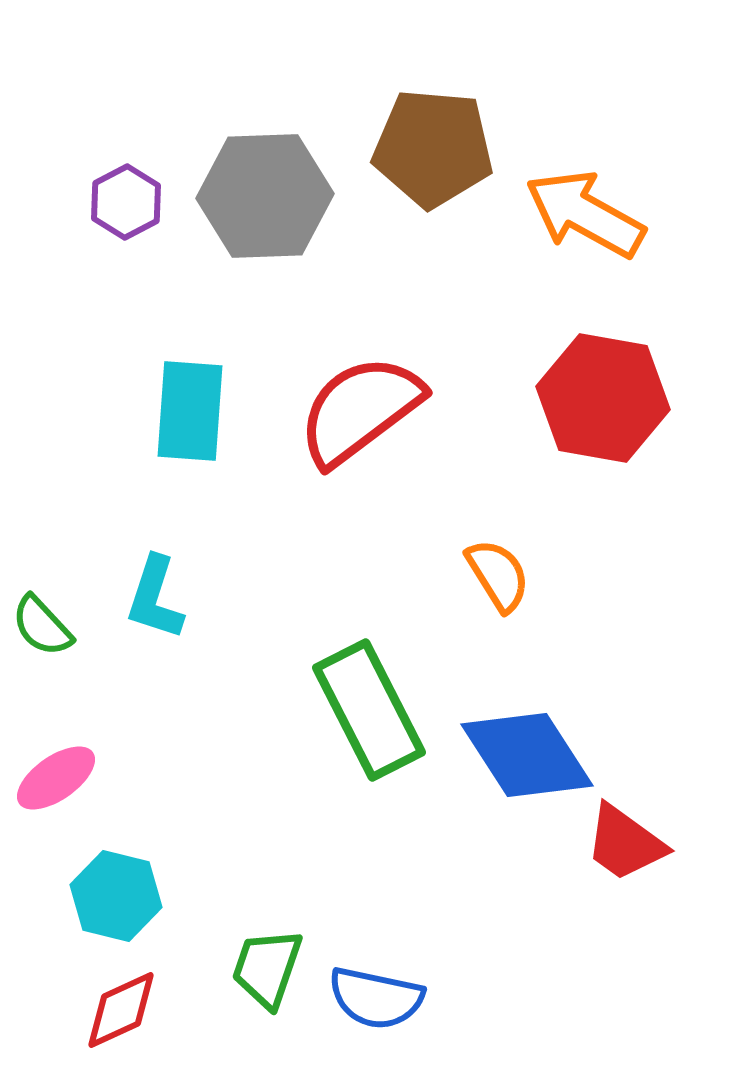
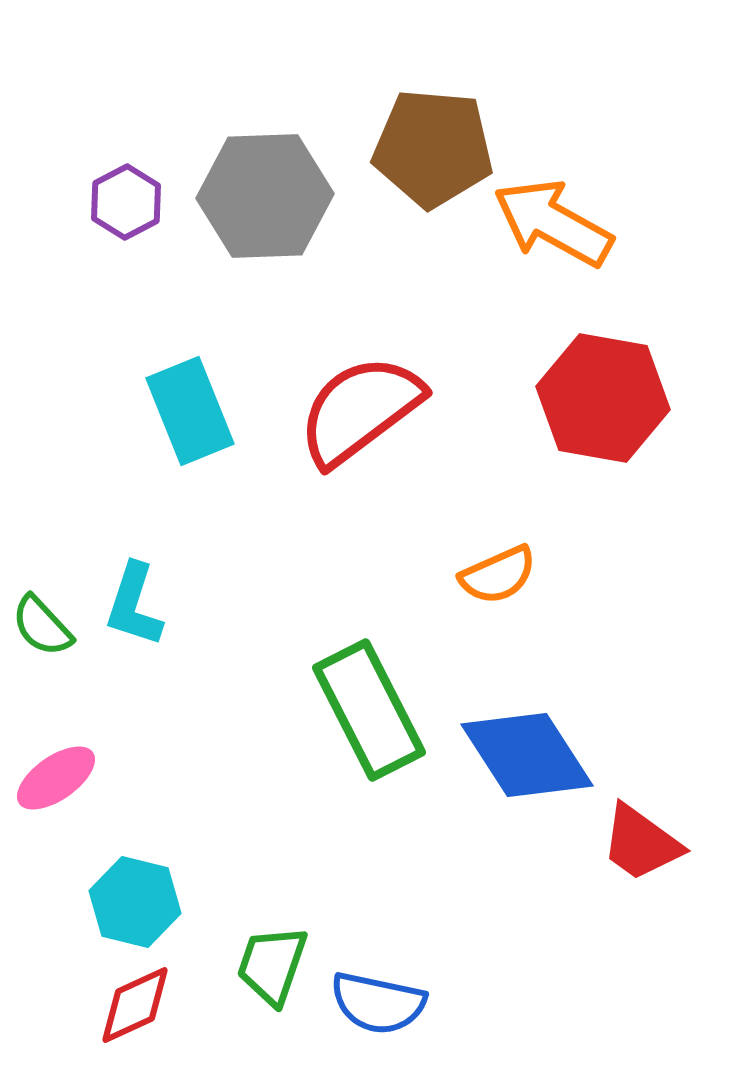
orange arrow: moved 32 px left, 9 px down
cyan rectangle: rotated 26 degrees counterclockwise
orange semicircle: rotated 98 degrees clockwise
cyan L-shape: moved 21 px left, 7 px down
red trapezoid: moved 16 px right
cyan hexagon: moved 19 px right, 6 px down
green trapezoid: moved 5 px right, 3 px up
blue semicircle: moved 2 px right, 5 px down
red diamond: moved 14 px right, 5 px up
